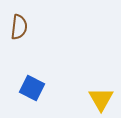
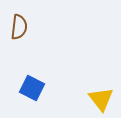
yellow triangle: rotated 8 degrees counterclockwise
